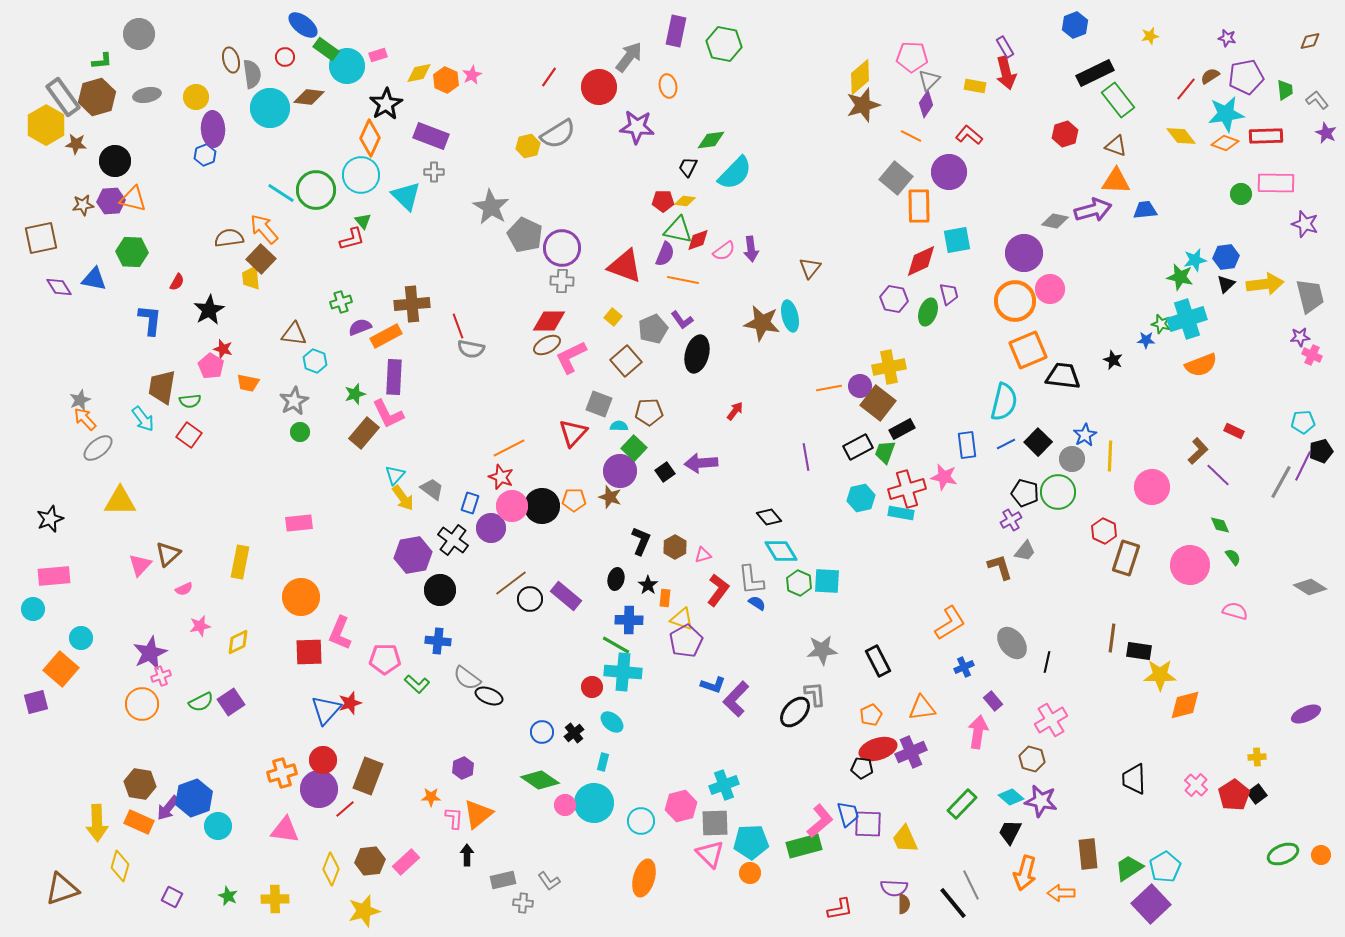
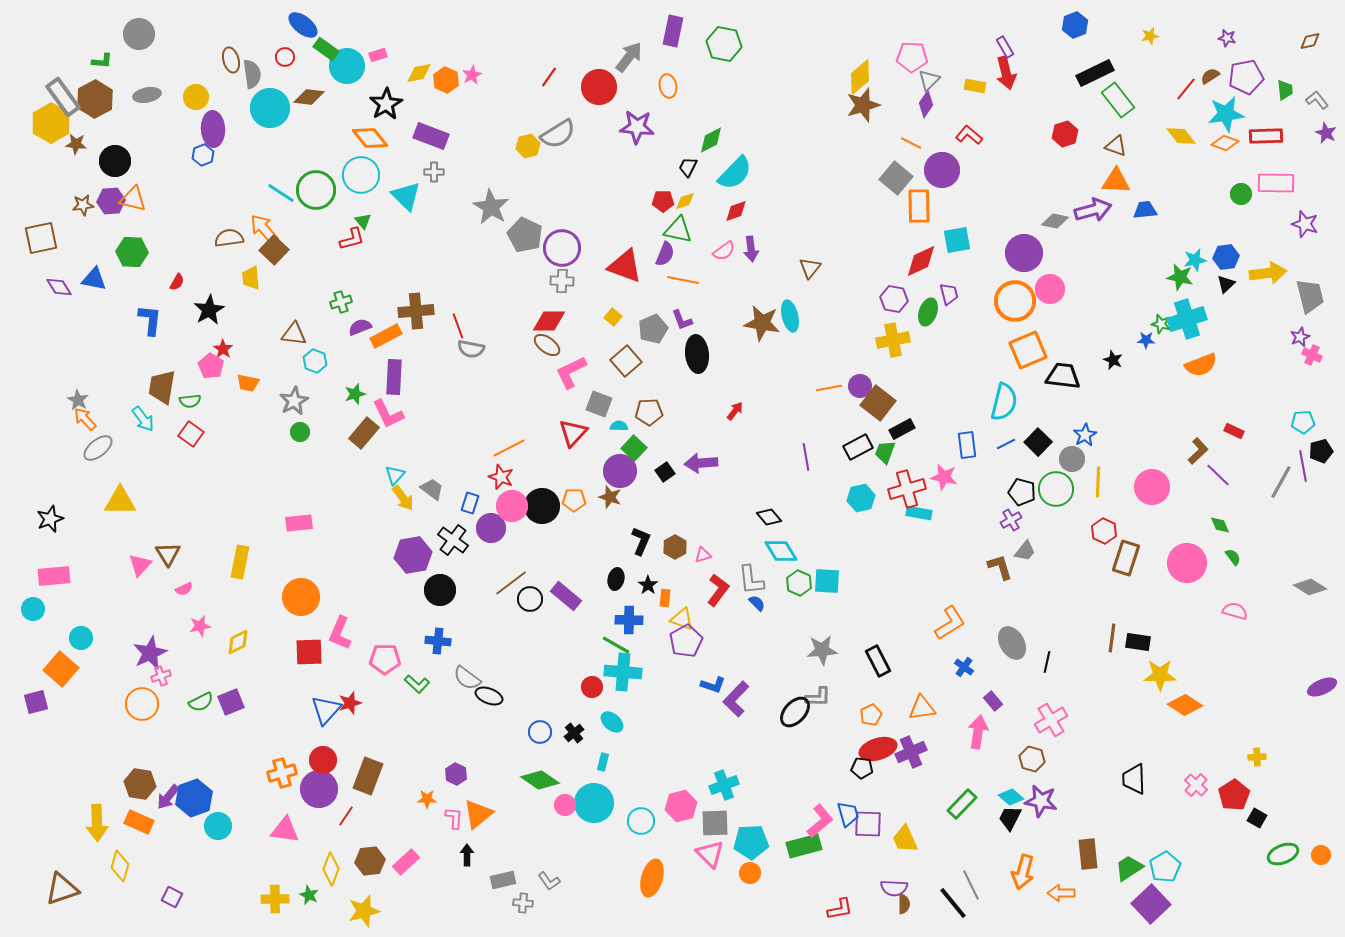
purple rectangle at (676, 31): moved 3 px left
green L-shape at (102, 61): rotated 10 degrees clockwise
brown hexagon at (97, 97): moved 2 px left, 2 px down; rotated 12 degrees counterclockwise
yellow hexagon at (46, 125): moved 5 px right, 2 px up
orange line at (911, 136): moved 7 px down
orange diamond at (370, 138): rotated 63 degrees counterclockwise
green diamond at (711, 140): rotated 20 degrees counterclockwise
blue hexagon at (205, 155): moved 2 px left
purple circle at (949, 172): moved 7 px left, 2 px up
yellow diamond at (685, 201): rotated 25 degrees counterclockwise
red diamond at (698, 240): moved 38 px right, 29 px up
brown square at (261, 259): moved 13 px right, 9 px up
yellow arrow at (1265, 284): moved 3 px right, 11 px up
brown cross at (412, 304): moved 4 px right, 7 px down
purple L-shape at (682, 320): rotated 15 degrees clockwise
purple star at (1300, 337): rotated 18 degrees counterclockwise
brown ellipse at (547, 345): rotated 64 degrees clockwise
red star at (223, 349): rotated 18 degrees clockwise
black ellipse at (697, 354): rotated 21 degrees counterclockwise
pink L-shape at (571, 357): moved 15 px down
yellow cross at (889, 367): moved 4 px right, 27 px up
gray star at (80, 400): moved 2 px left; rotated 20 degrees counterclockwise
red square at (189, 435): moved 2 px right, 1 px up
yellow line at (1110, 456): moved 12 px left, 26 px down
purple line at (1303, 466): rotated 36 degrees counterclockwise
green circle at (1058, 492): moved 2 px left, 3 px up
black pentagon at (1025, 493): moved 3 px left, 1 px up
cyan rectangle at (901, 513): moved 18 px right
brown triangle at (168, 554): rotated 20 degrees counterclockwise
pink circle at (1190, 565): moved 3 px left, 2 px up
blue semicircle at (757, 603): rotated 12 degrees clockwise
gray ellipse at (1012, 643): rotated 8 degrees clockwise
black rectangle at (1139, 651): moved 1 px left, 9 px up
blue cross at (964, 667): rotated 30 degrees counterclockwise
gray L-shape at (815, 694): moved 3 px right, 3 px down; rotated 96 degrees clockwise
purple square at (231, 702): rotated 12 degrees clockwise
orange diamond at (1185, 705): rotated 48 degrees clockwise
purple ellipse at (1306, 714): moved 16 px right, 27 px up
blue circle at (542, 732): moved 2 px left
purple hexagon at (463, 768): moved 7 px left, 6 px down; rotated 10 degrees counterclockwise
black square at (1257, 794): moved 24 px down; rotated 24 degrees counterclockwise
orange star at (431, 797): moved 4 px left, 2 px down
purple arrow at (168, 808): moved 11 px up
red line at (345, 809): moved 1 px right, 7 px down; rotated 15 degrees counterclockwise
black trapezoid at (1010, 832): moved 14 px up
orange arrow at (1025, 873): moved 2 px left, 1 px up
orange ellipse at (644, 878): moved 8 px right
green star at (228, 896): moved 81 px right, 1 px up
